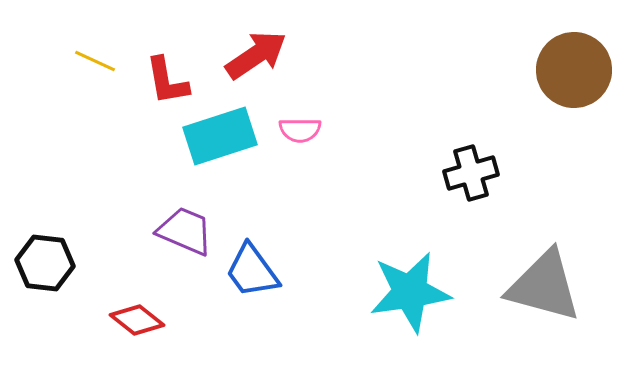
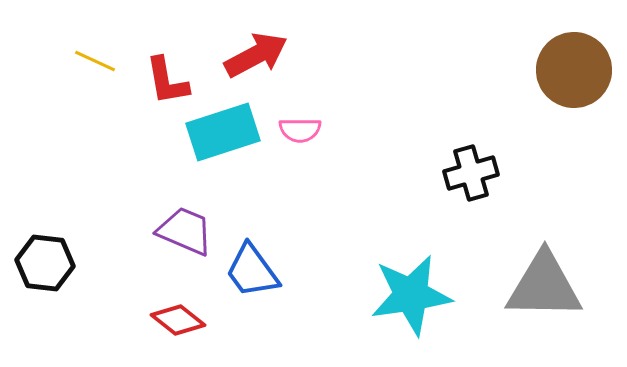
red arrow: rotated 6 degrees clockwise
cyan rectangle: moved 3 px right, 4 px up
gray triangle: rotated 14 degrees counterclockwise
cyan star: moved 1 px right, 3 px down
red diamond: moved 41 px right
